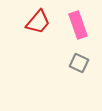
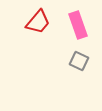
gray square: moved 2 px up
